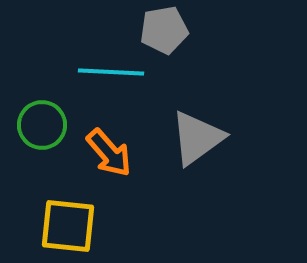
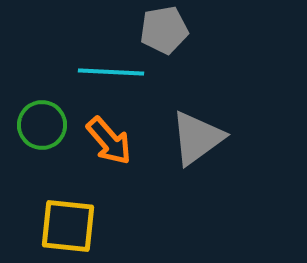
orange arrow: moved 12 px up
